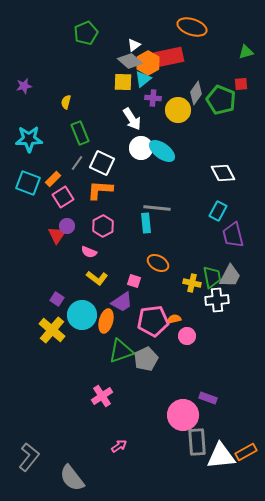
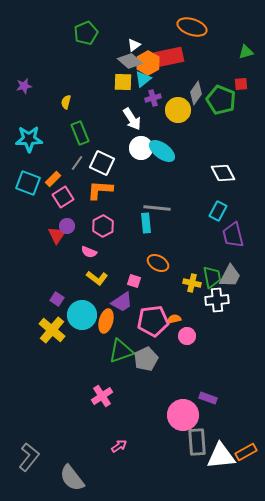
purple cross at (153, 98): rotated 21 degrees counterclockwise
